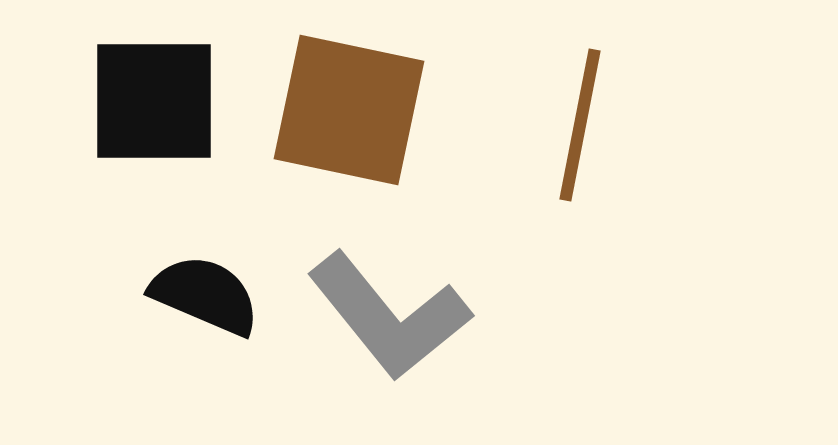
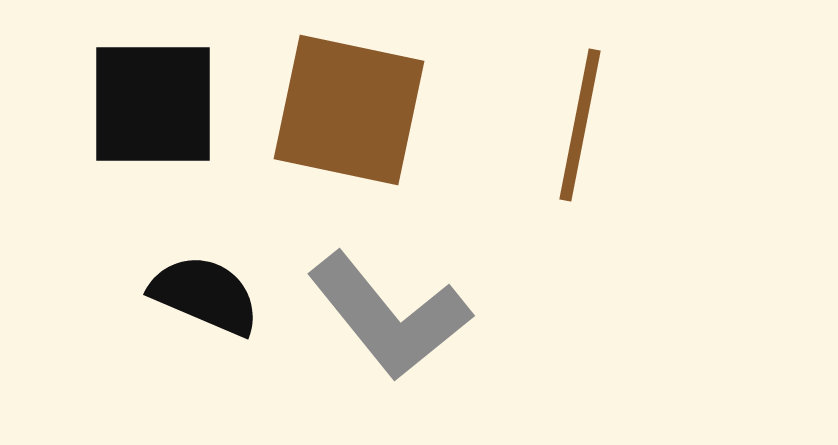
black square: moved 1 px left, 3 px down
